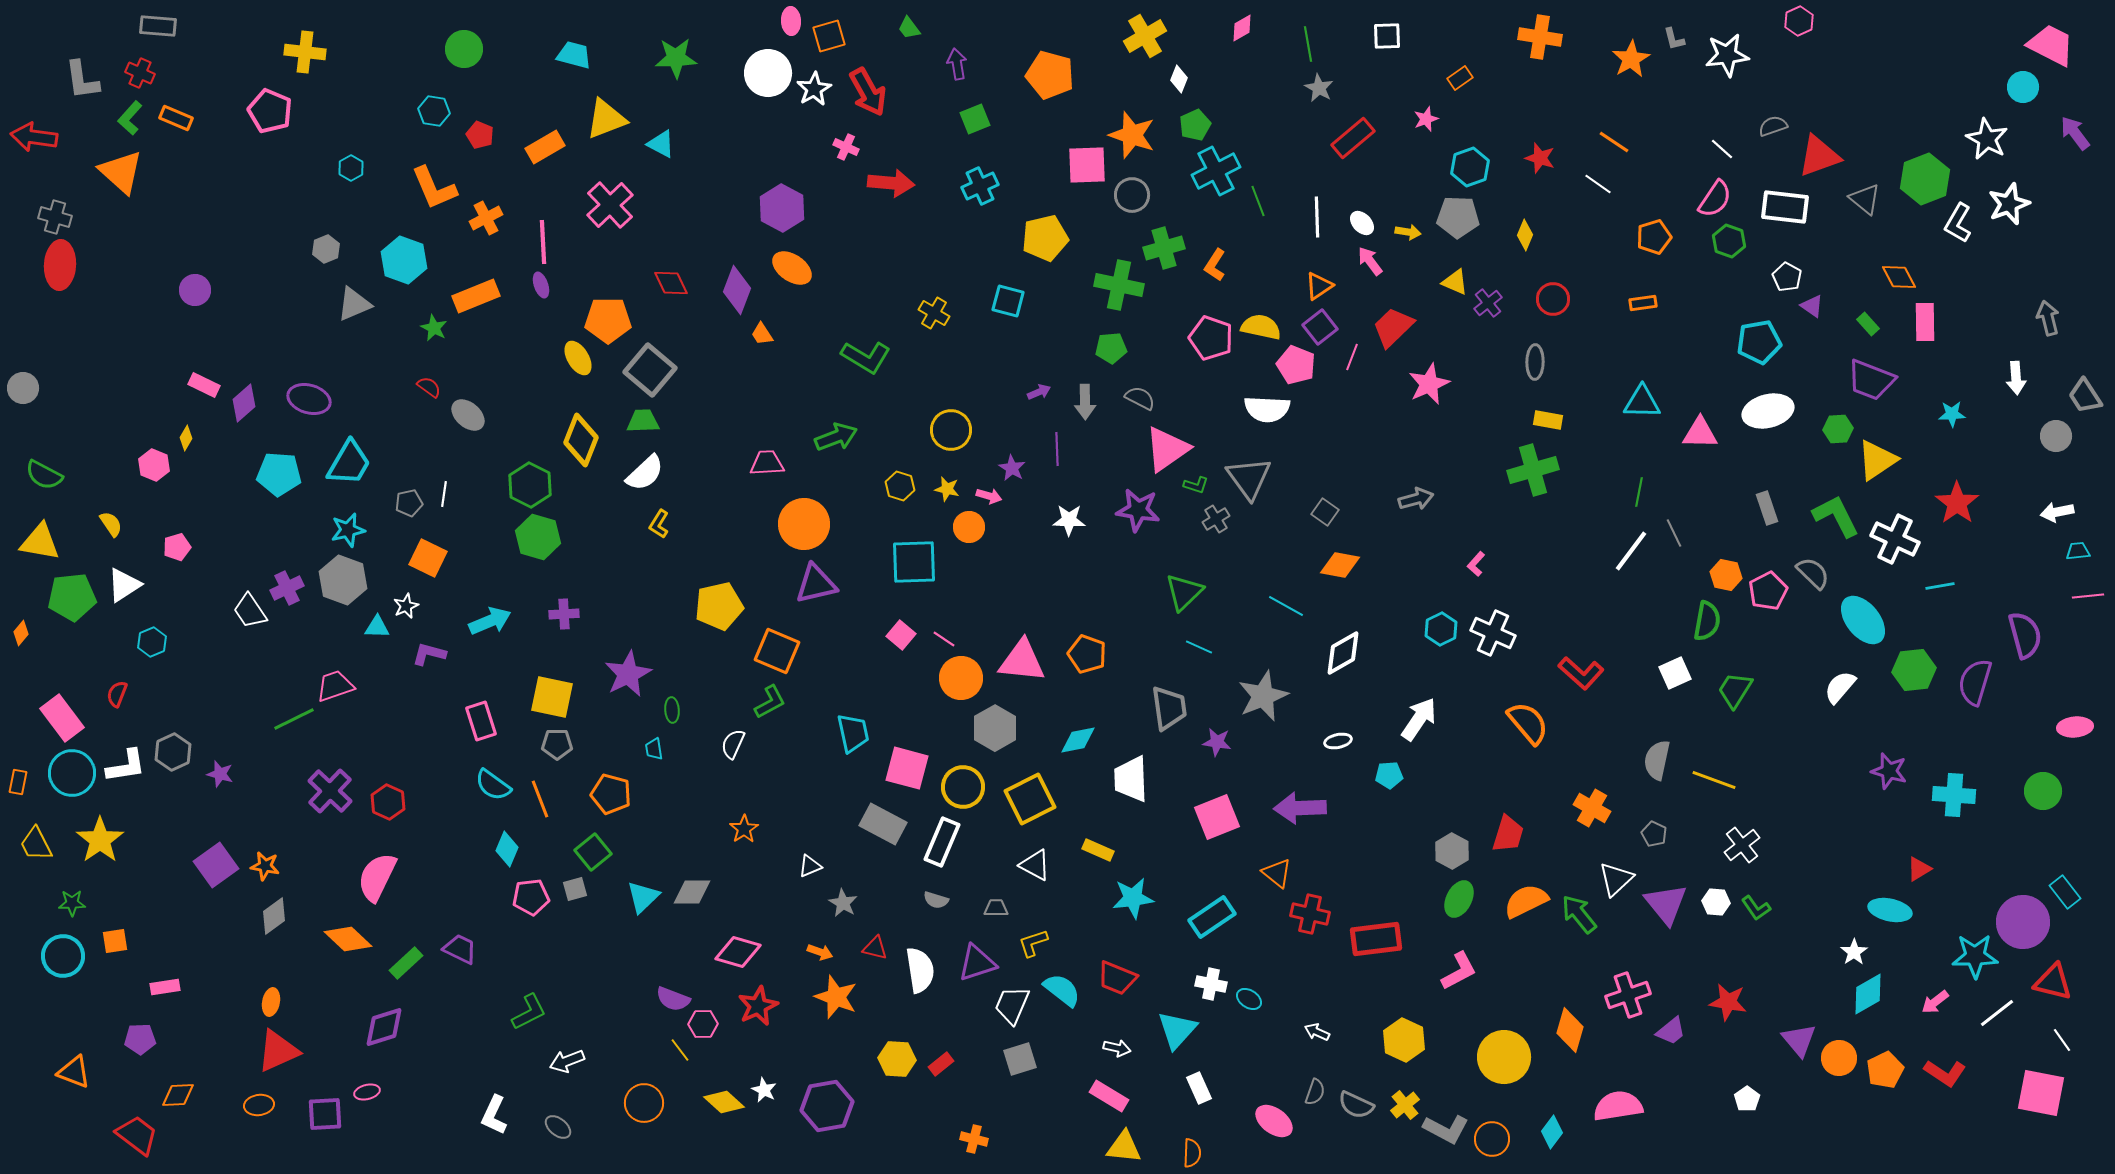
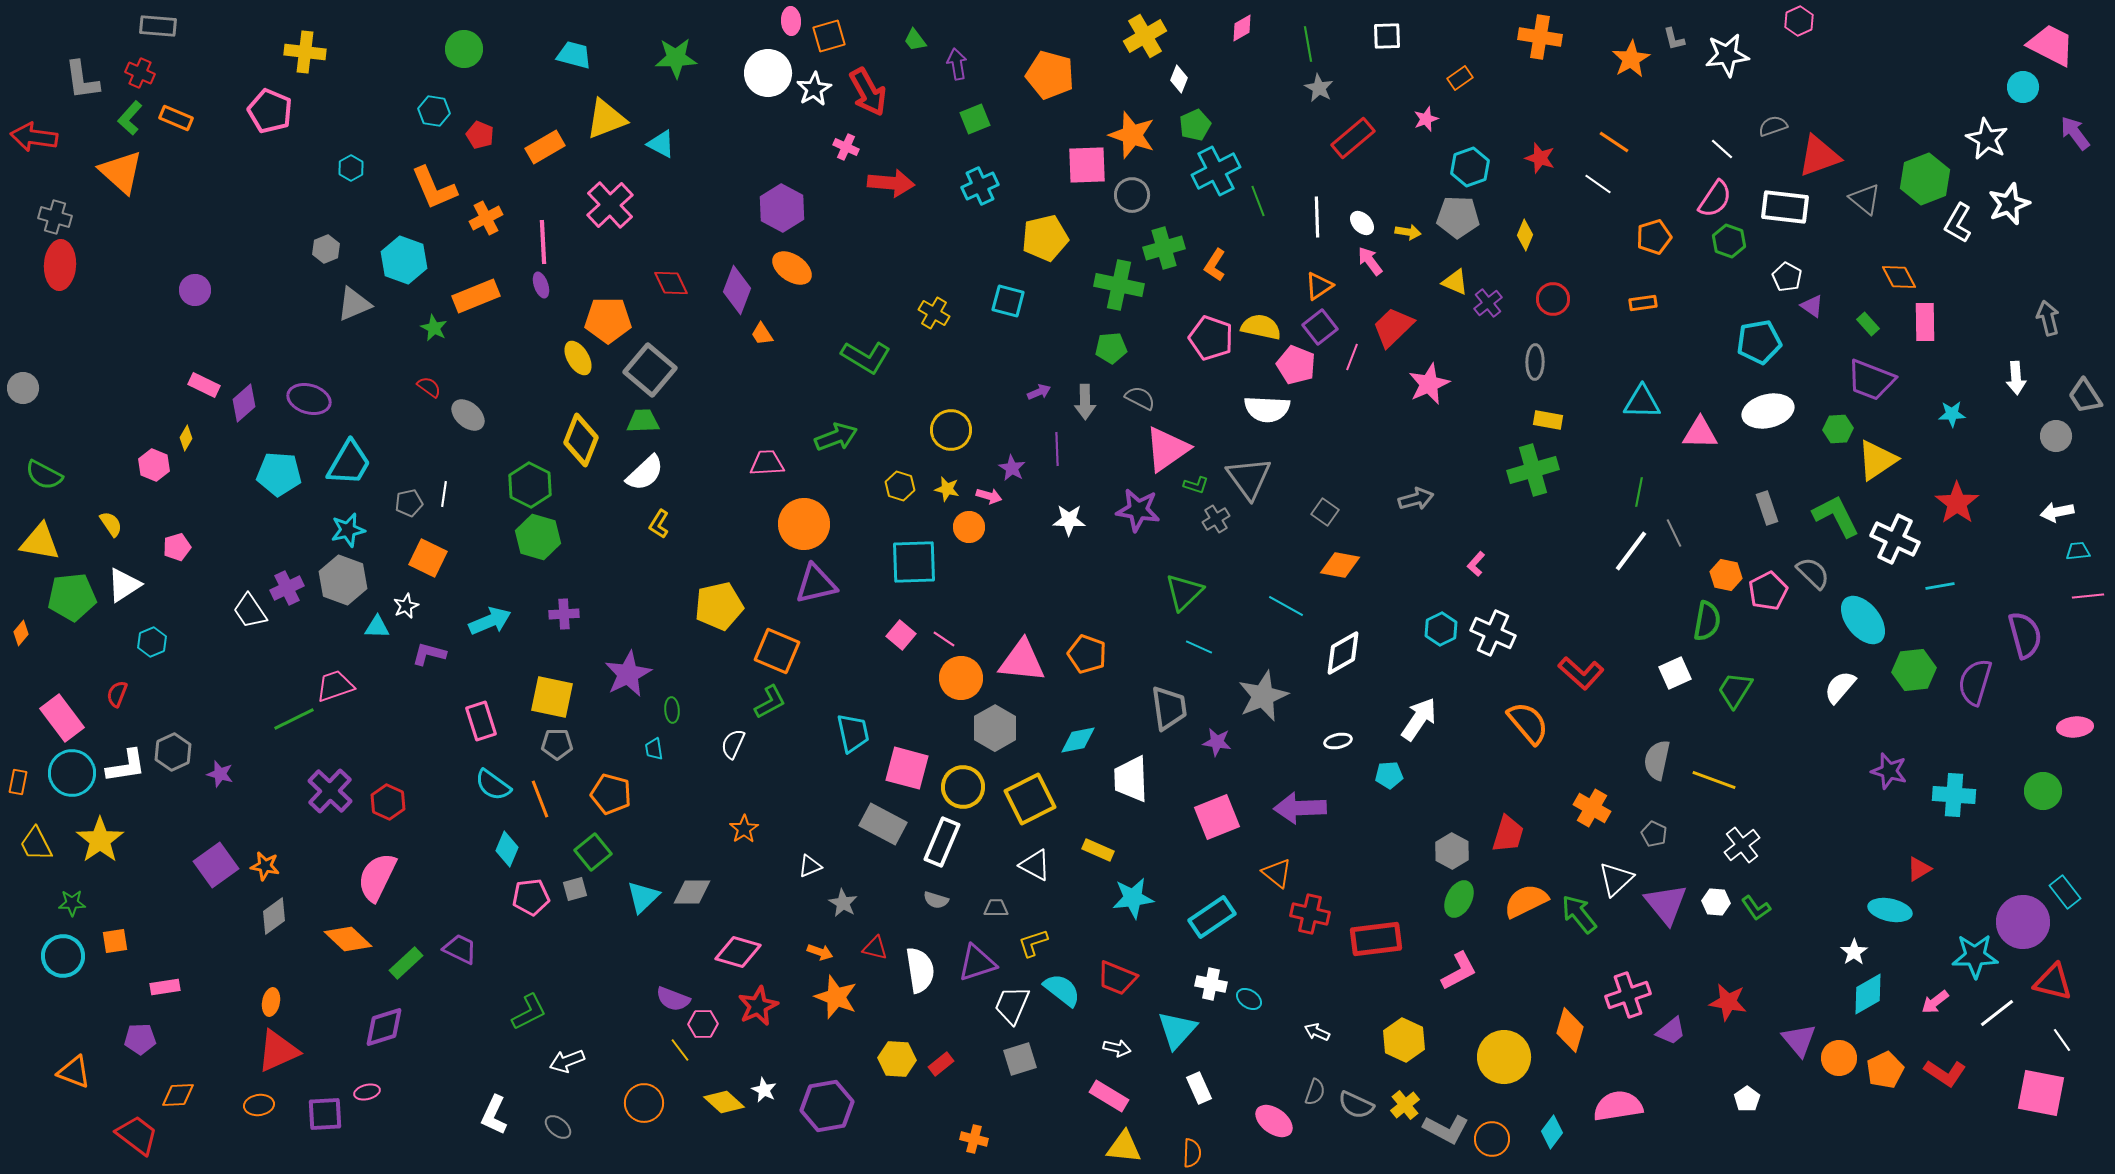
green trapezoid at (909, 28): moved 6 px right, 12 px down
